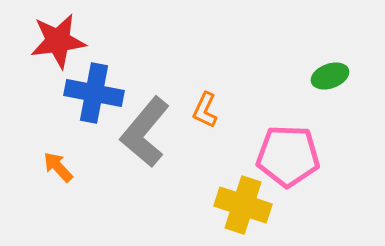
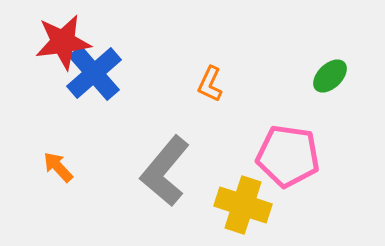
red star: moved 5 px right, 1 px down
green ellipse: rotated 24 degrees counterclockwise
blue cross: moved 20 px up; rotated 38 degrees clockwise
orange L-shape: moved 5 px right, 26 px up
gray L-shape: moved 20 px right, 39 px down
pink pentagon: rotated 6 degrees clockwise
